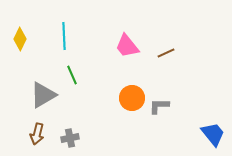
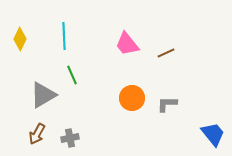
pink trapezoid: moved 2 px up
gray L-shape: moved 8 px right, 2 px up
brown arrow: rotated 15 degrees clockwise
